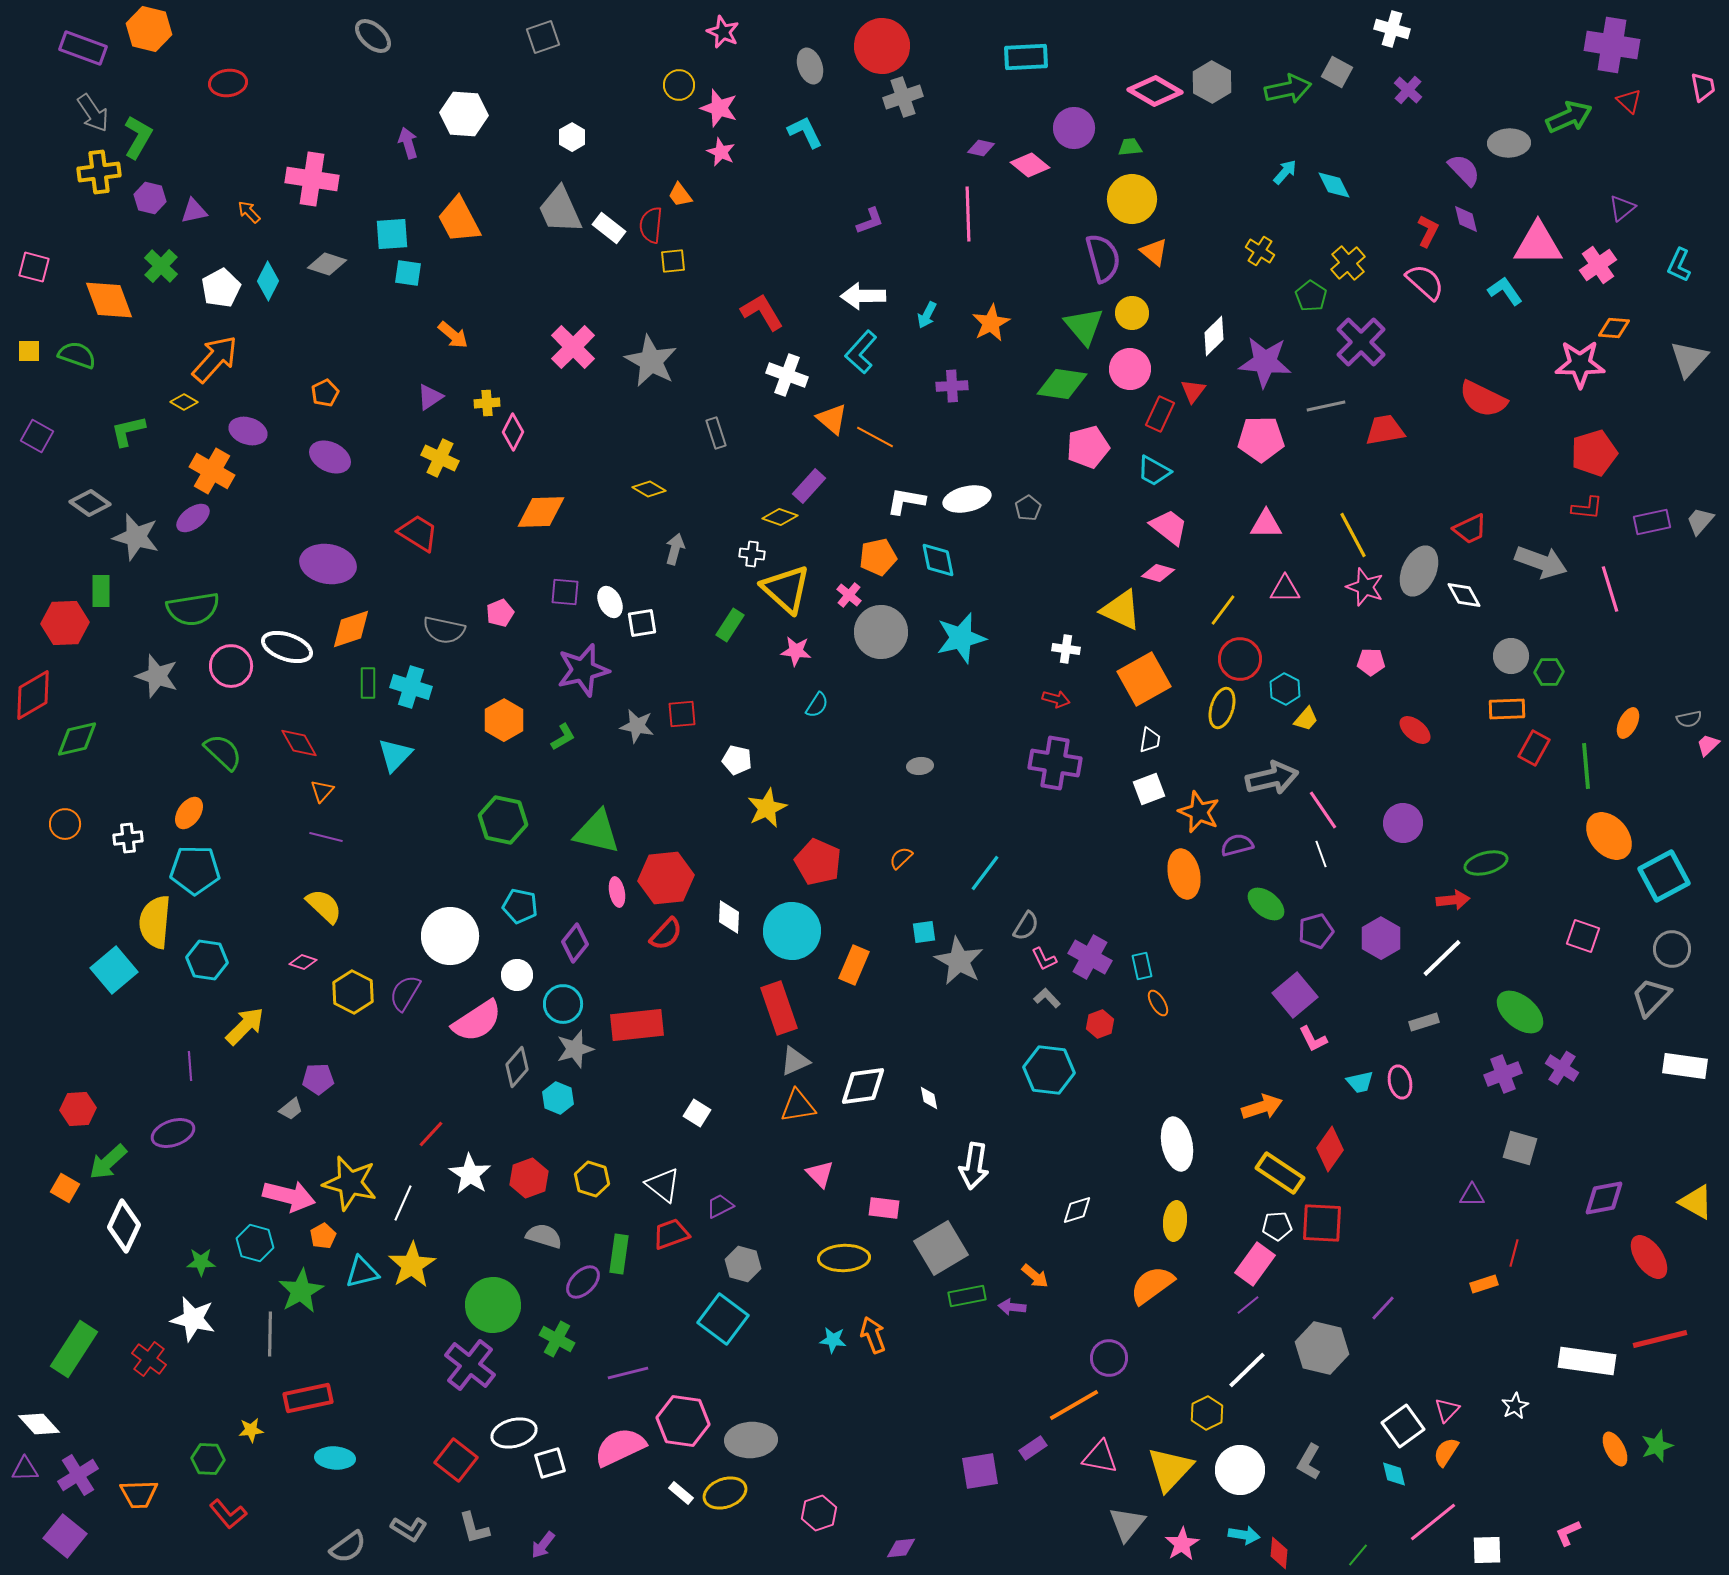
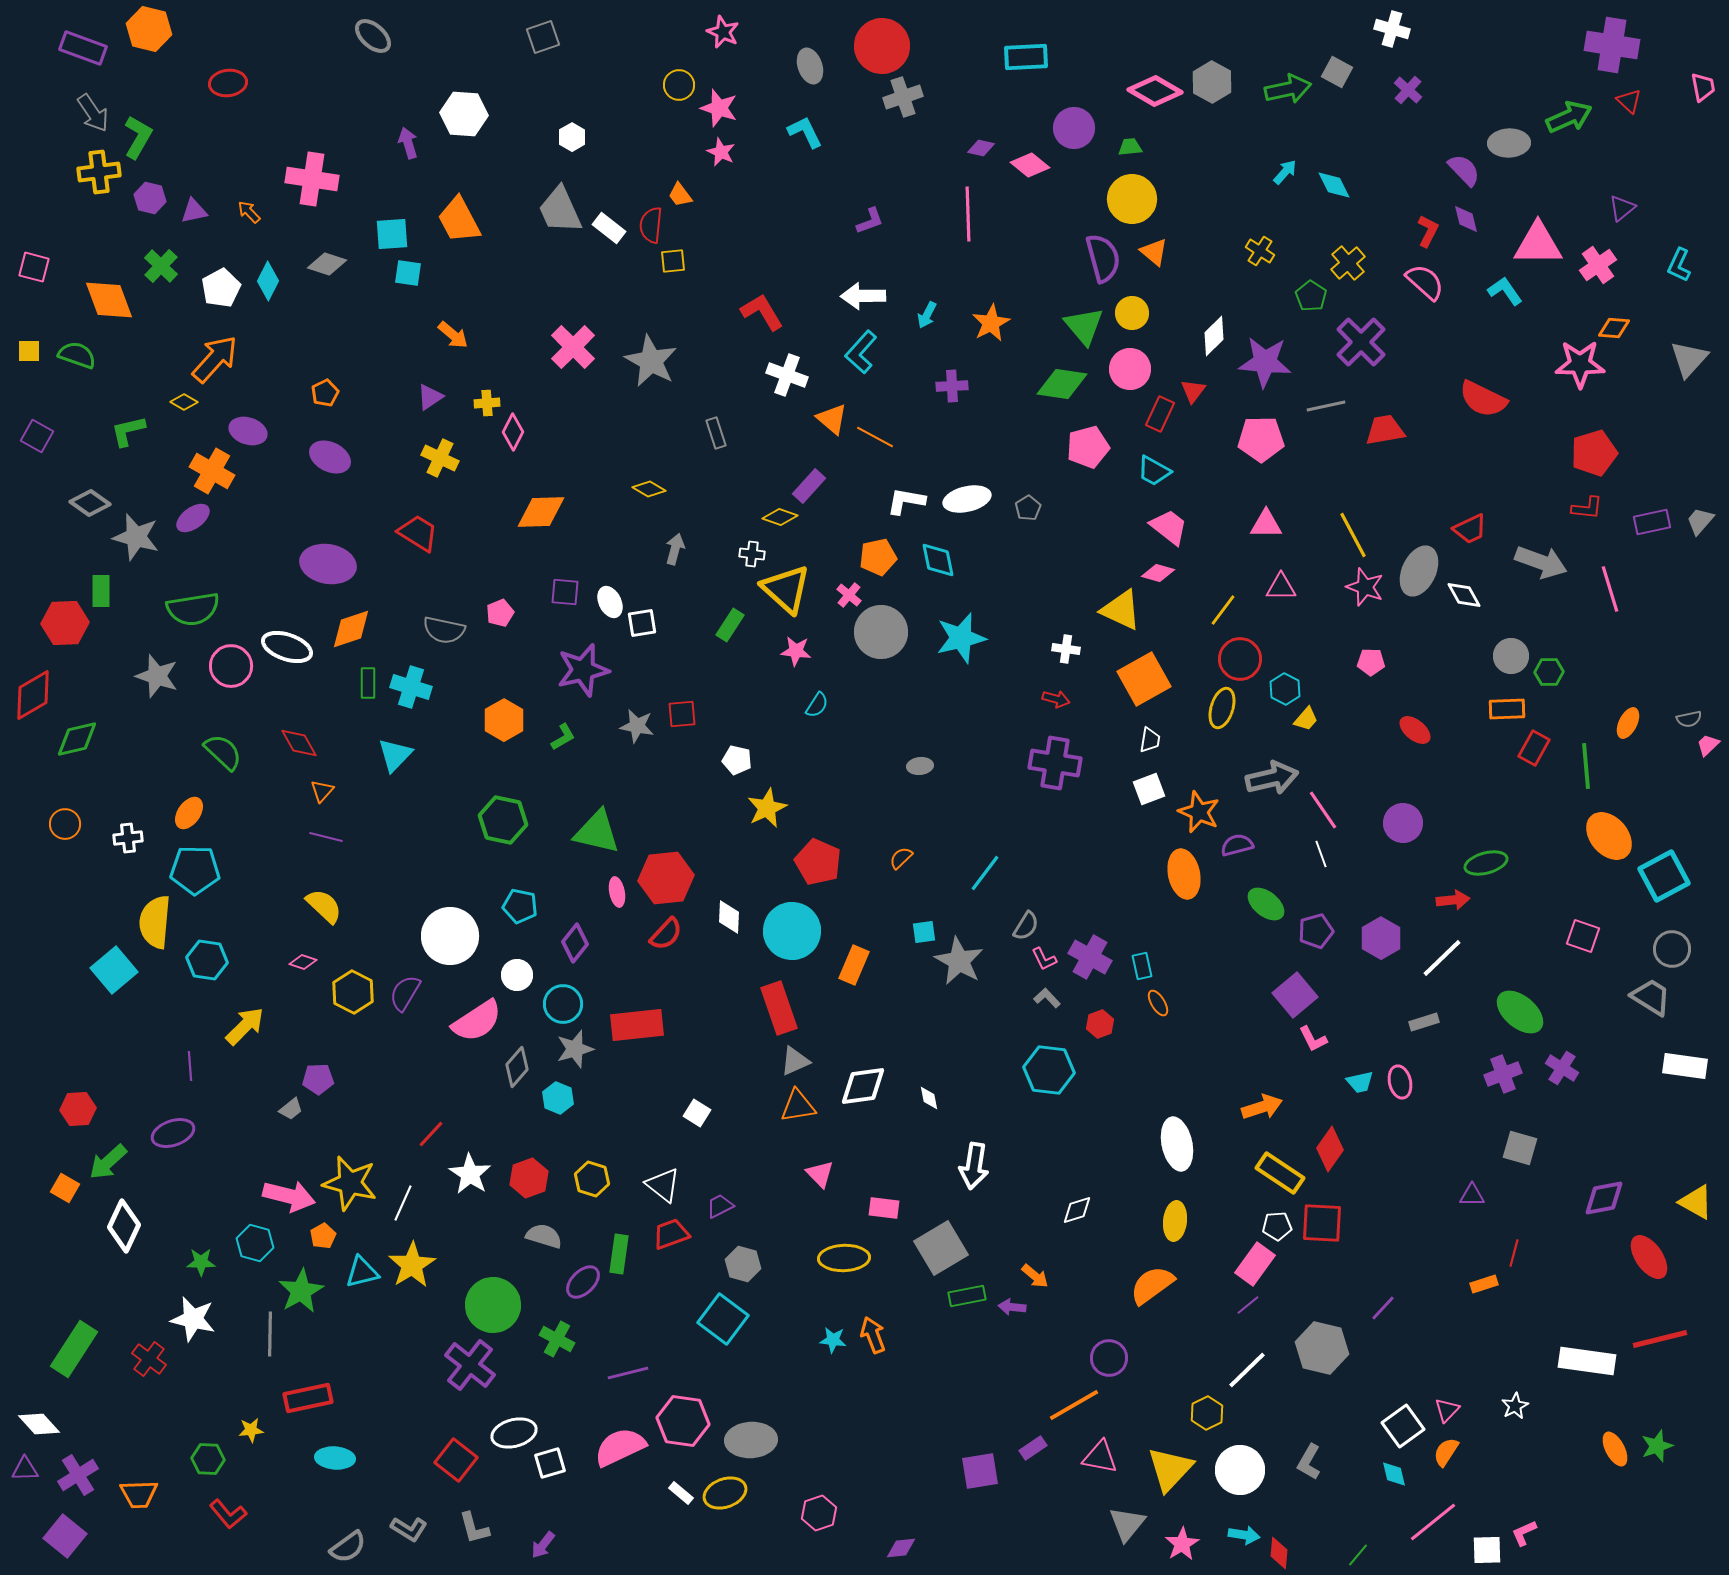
pink triangle at (1285, 589): moved 4 px left, 2 px up
gray trapezoid at (1651, 997): rotated 78 degrees clockwise
pink L-shape at (1568, 1533): moved 44 px left
